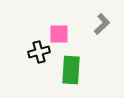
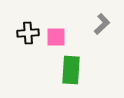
pink square: moved 3 px left, 3 px down
black cross: moved 11 px left, 19 px up; rotated 10 degrees clockwise
